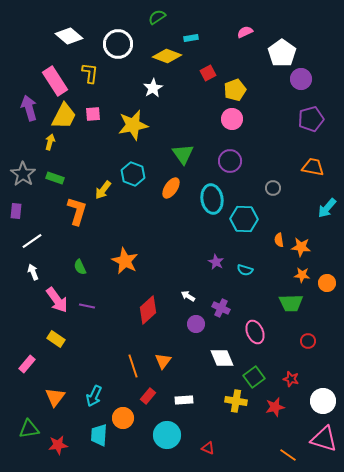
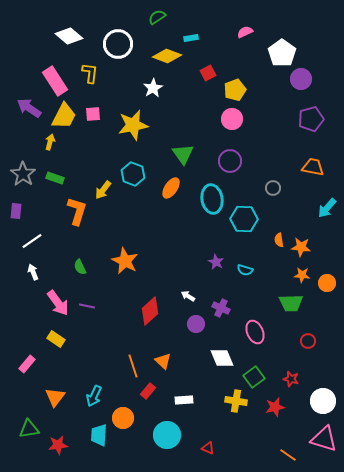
purple arrow at (29, 108): rotated 40 degrees counterclockwise
pink arrow at (57, 300): moved 1 px right, 3 px down
red diamond at (148, 310): moved 2 px right, 1 px down
orange triangle at (163, 361): rotated 24 degrees counterclockwise
red rectangle at (148, 396): moved 5 px up
